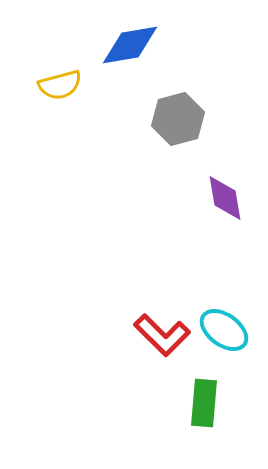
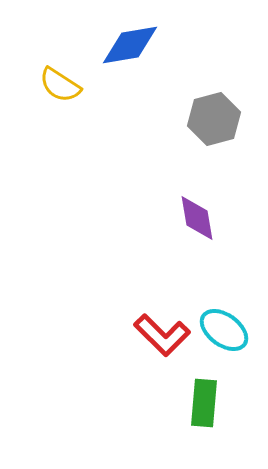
yellow semicircle: rotated 48 degrees clockwise
gray hexagon: moved 36 px right
purple diamond: moved 28 px left, 20 px down
